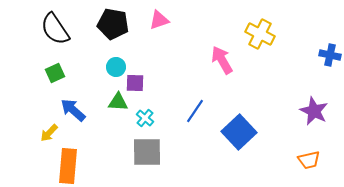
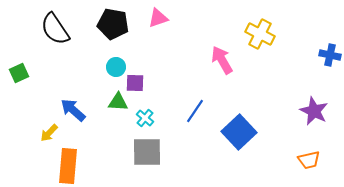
pink triangle: moved 1 px left, 2 px up
green square: moved 36 px left
